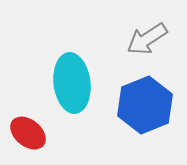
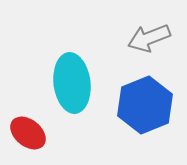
gray arrow: moved 2 px right, 1 px up; rotated 12 degrees clockwise
